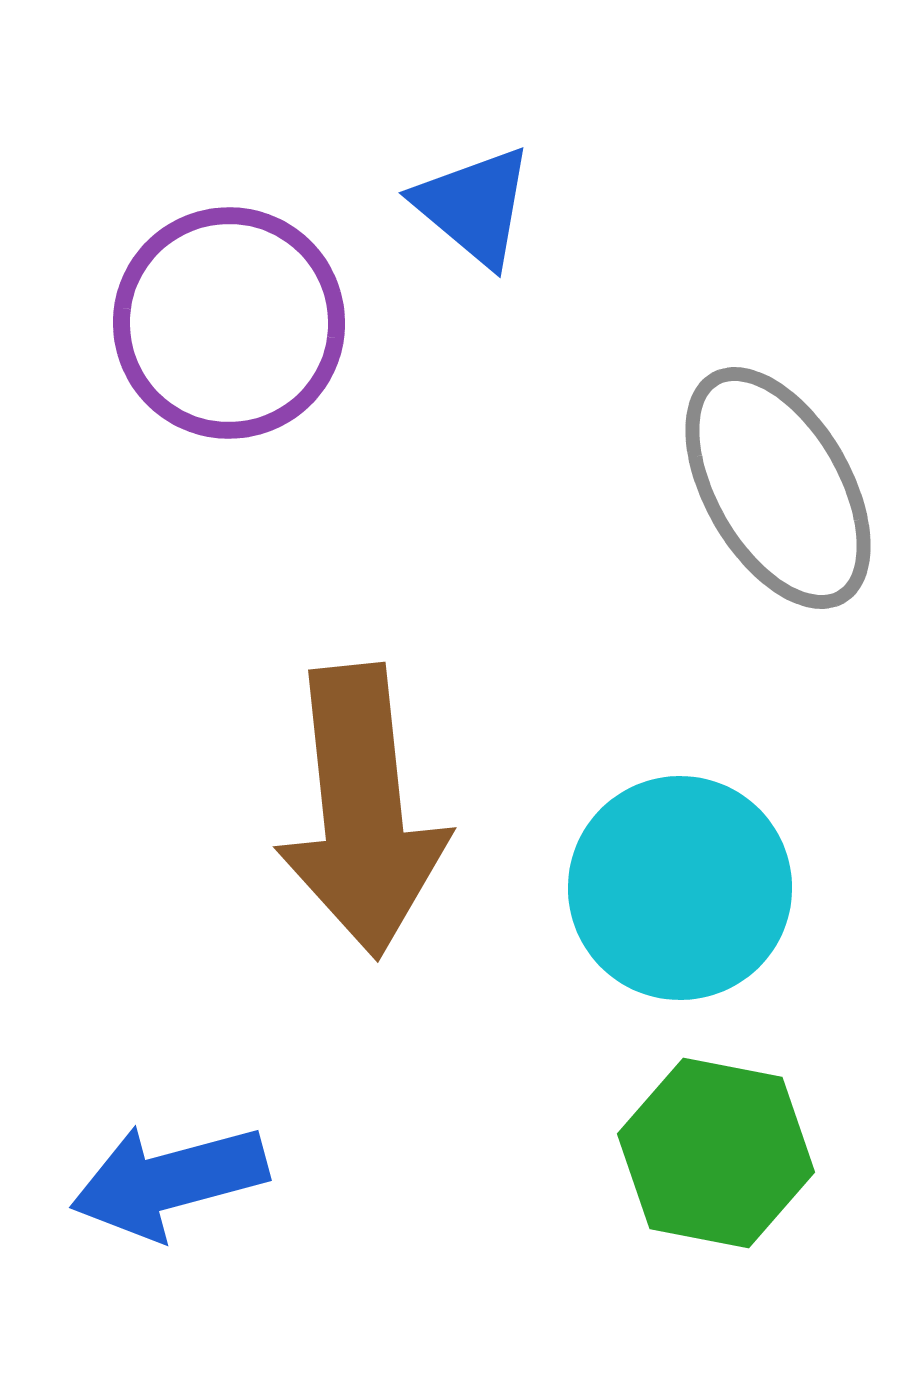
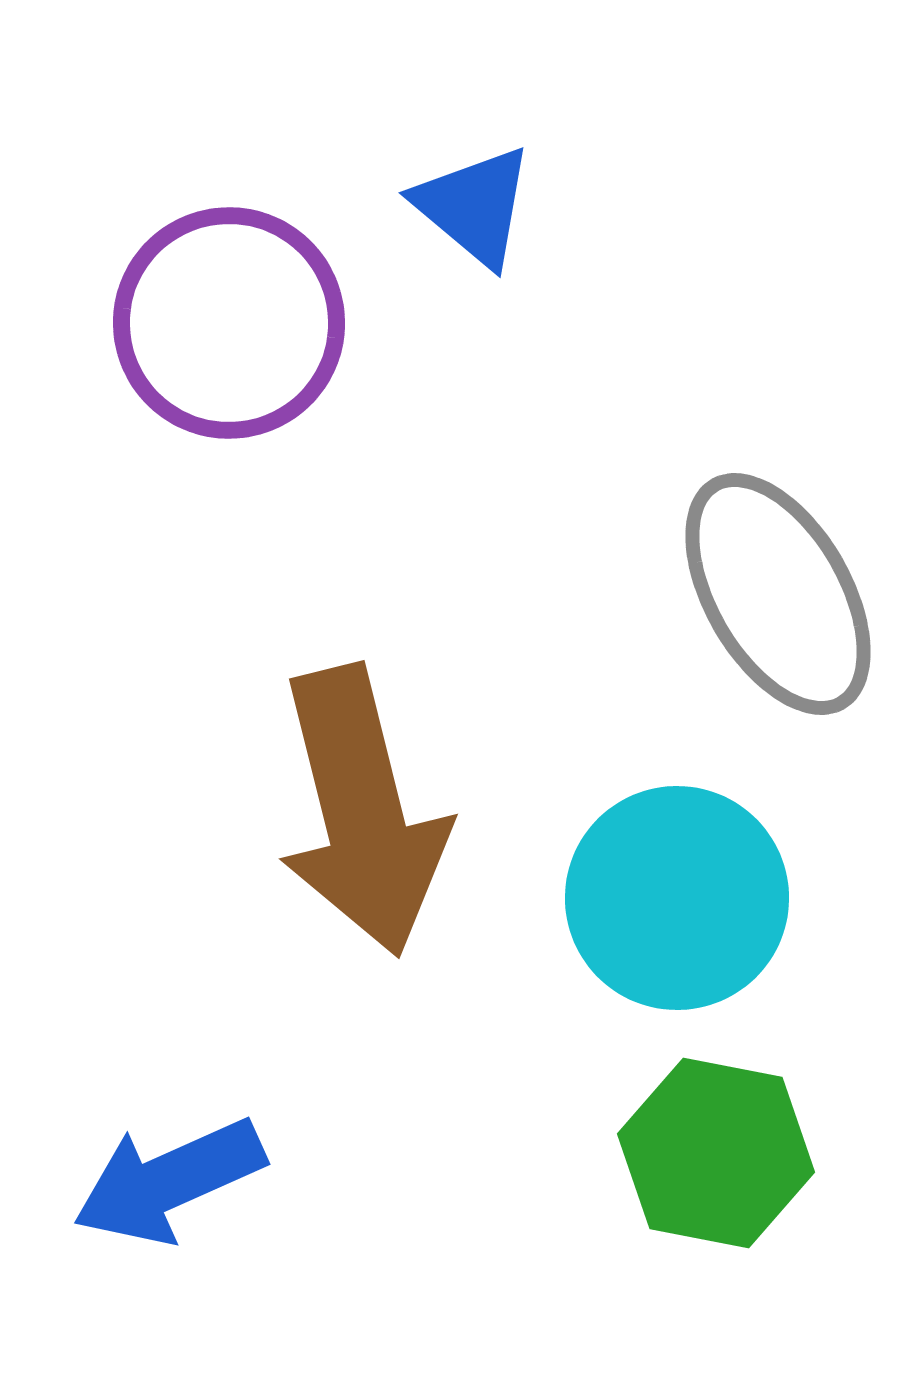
gray ellipse: moved 106 px down
brown arrow: rotated 8 degrees counterclockwise
cyan circle: moved 3 px left, 10 px down
blue arrow: rotated 9 degrees counterclockwise
